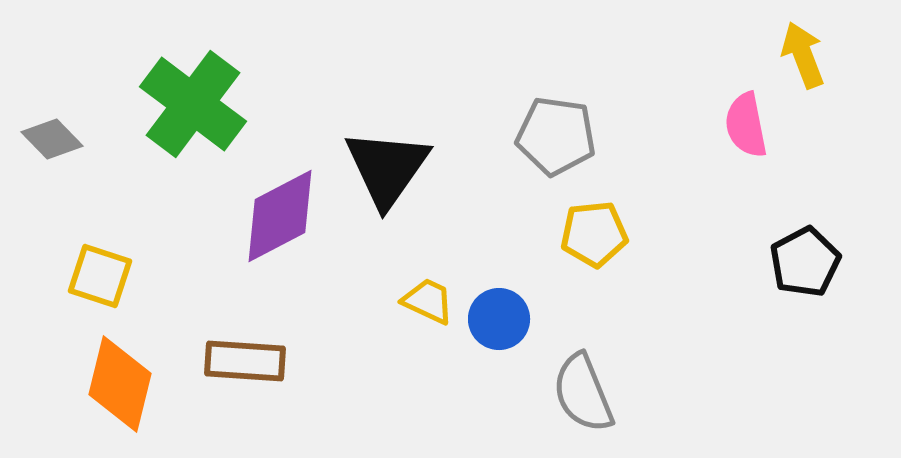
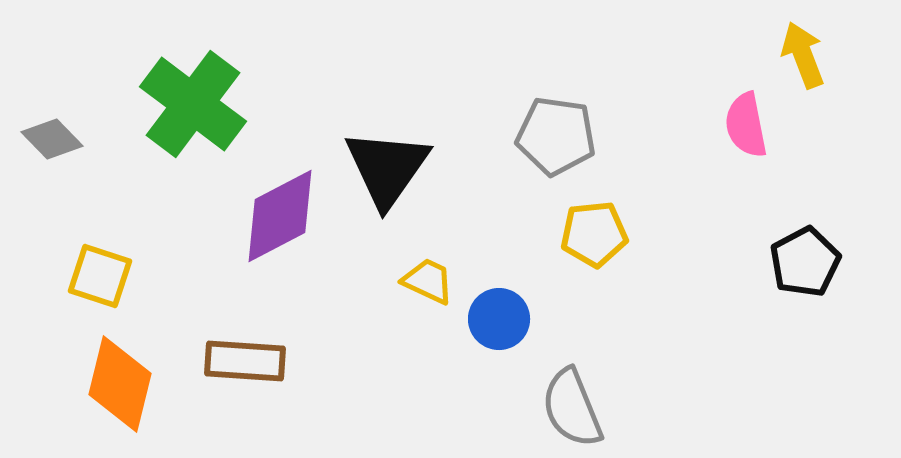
yellow trapezoid: moved 20 px up
gray semicircle: moved 11 px left, 15 px down
